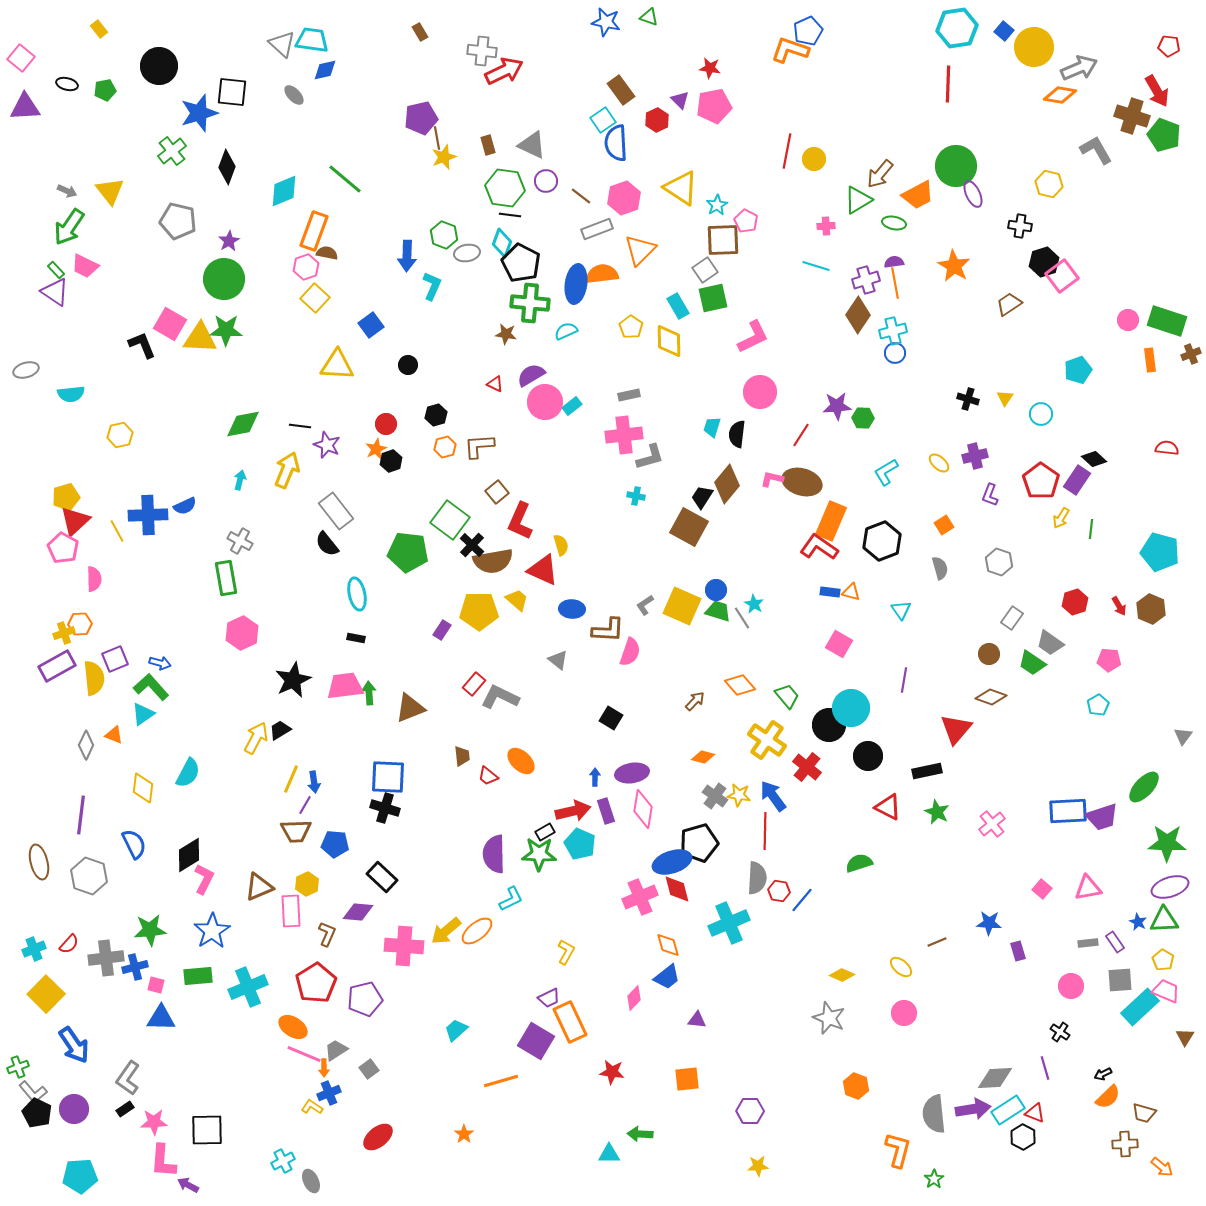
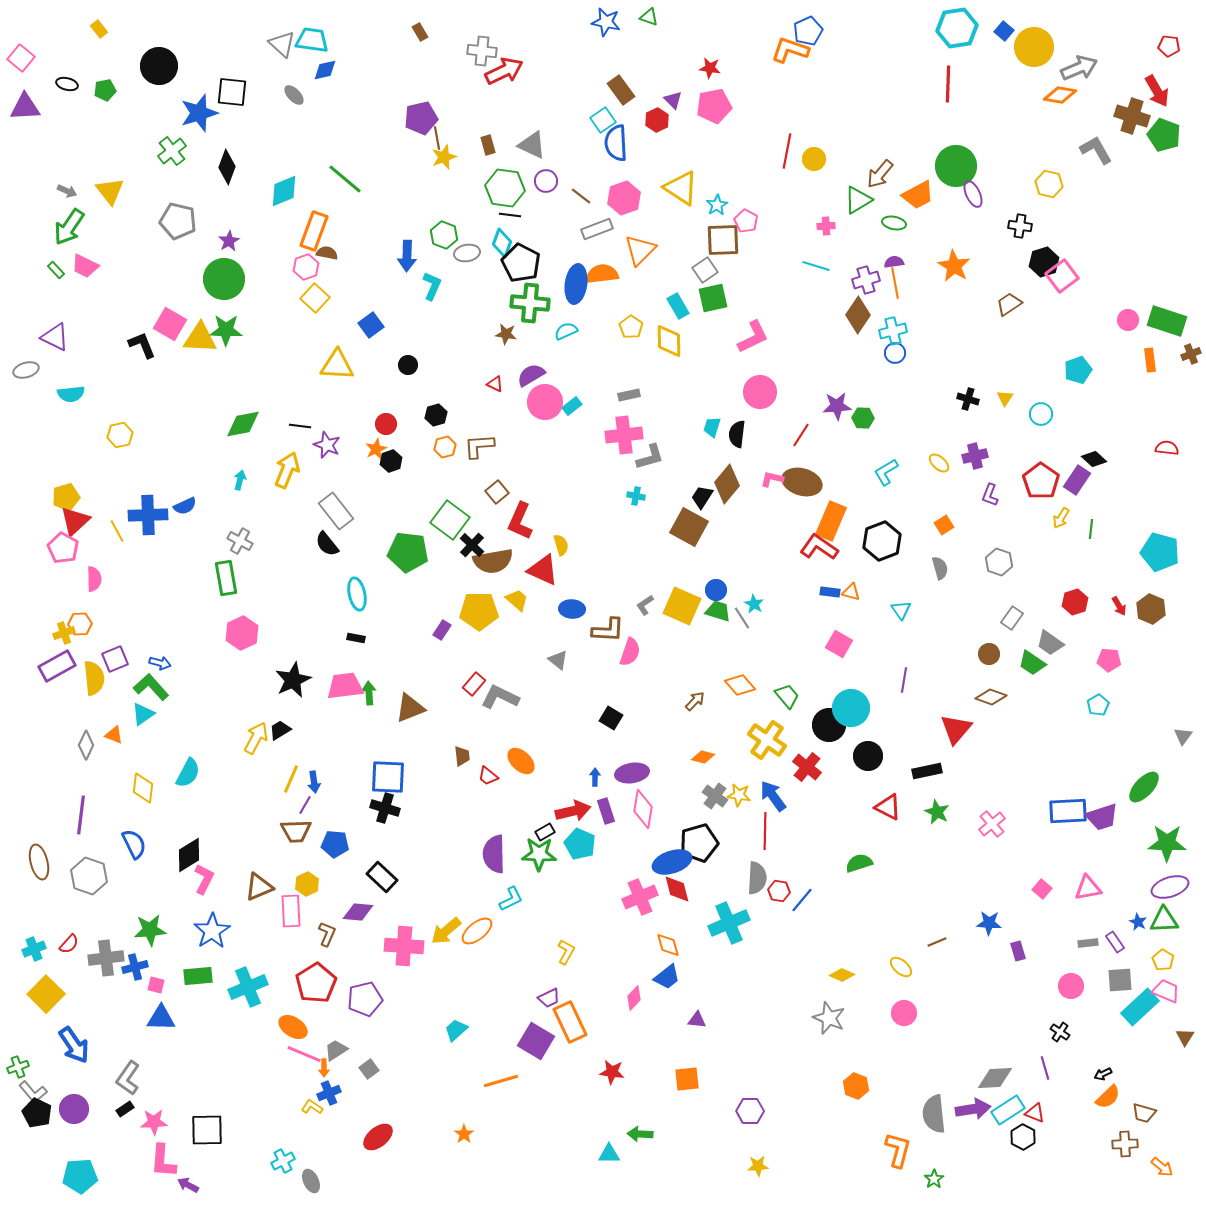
purple triangle at (680, 100): moved 7 px left
purple triangle at (55, 292): moved 45 px down; rotated 8 degrees counterclockwise
